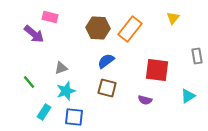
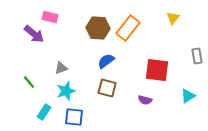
orange rectangle: moved 2 px left, 1 px up
